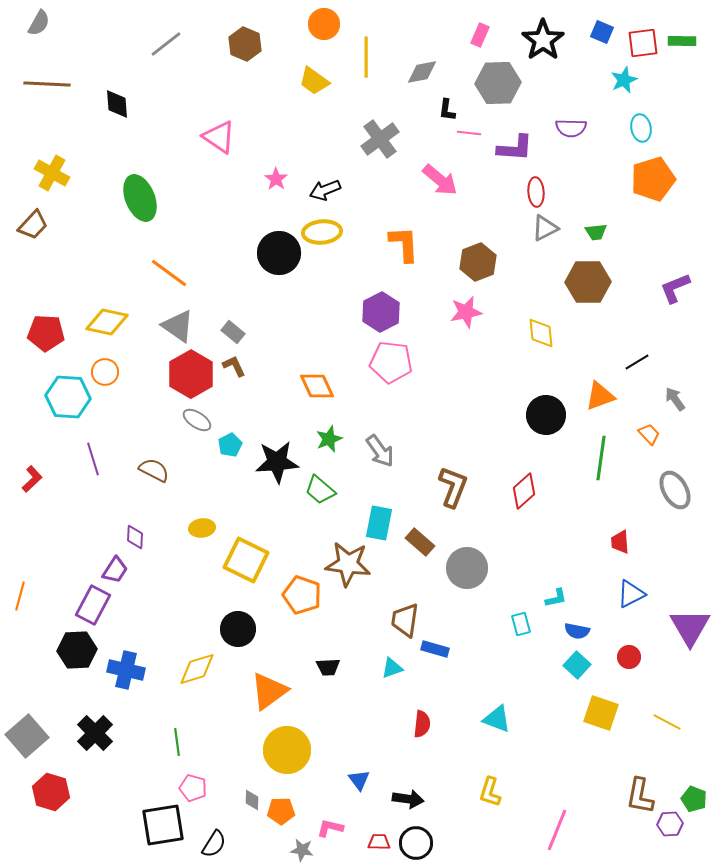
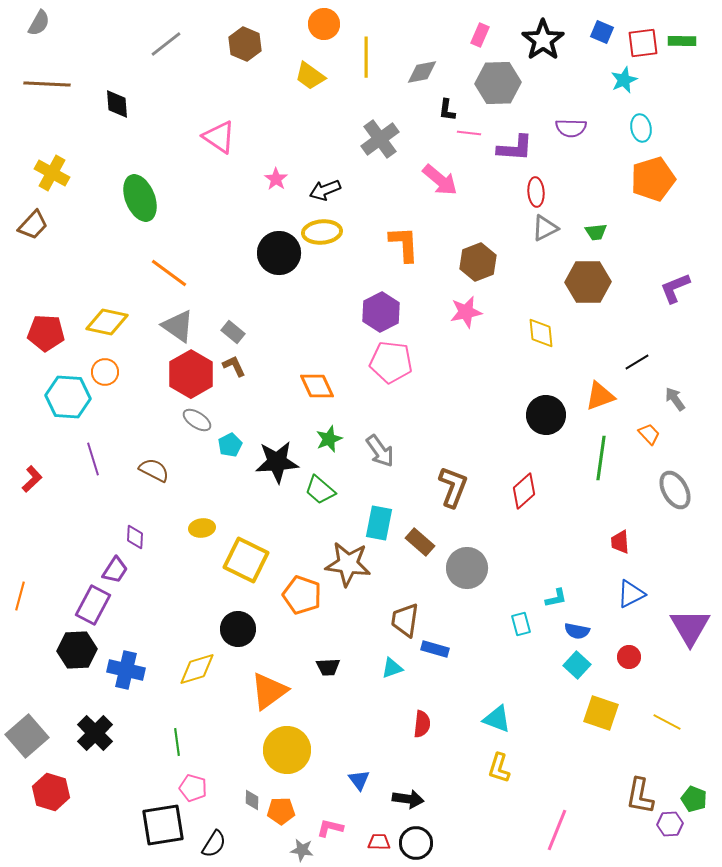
yellow trapezoid at (314, 81): moved 4 px left, 5 px up
yellow L-shape at (490, 792): moved 9 px right, 24 px up
